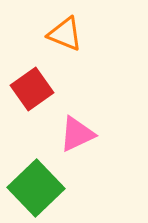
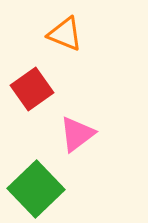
pink triangle: rotated 12 degrees counterclockwise
green square: moved 1 px down
